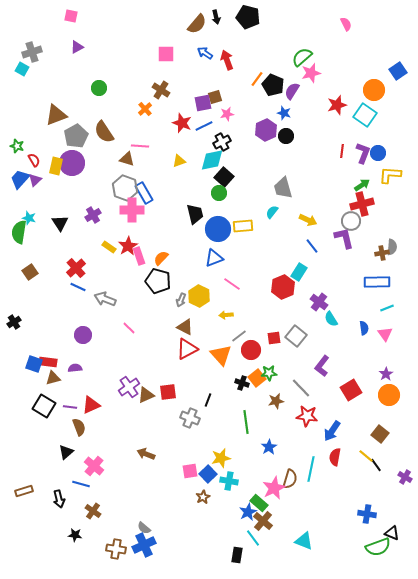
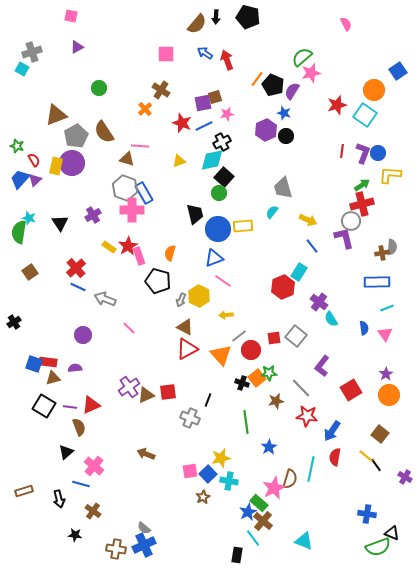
black arrow at (216, 17): rotated 16 degrees clockwise
orange semicircle at (161, 258): moved 9 px right, 5 px up; rotated 28 degrees counterclockwise
pink line at (232, 284): moved 9 px left, 3 px up
